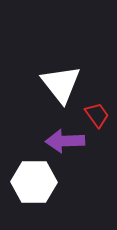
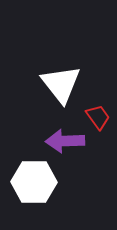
red trapezoid: moved 1 px right, 2 px down
